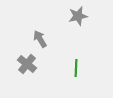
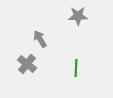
gray star: rotated 12 degrees clockwise
